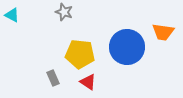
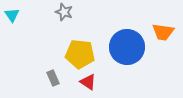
cyan triangle: rotated 28 degrees clockwise
